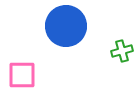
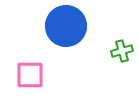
pink square: moved 8 px right
